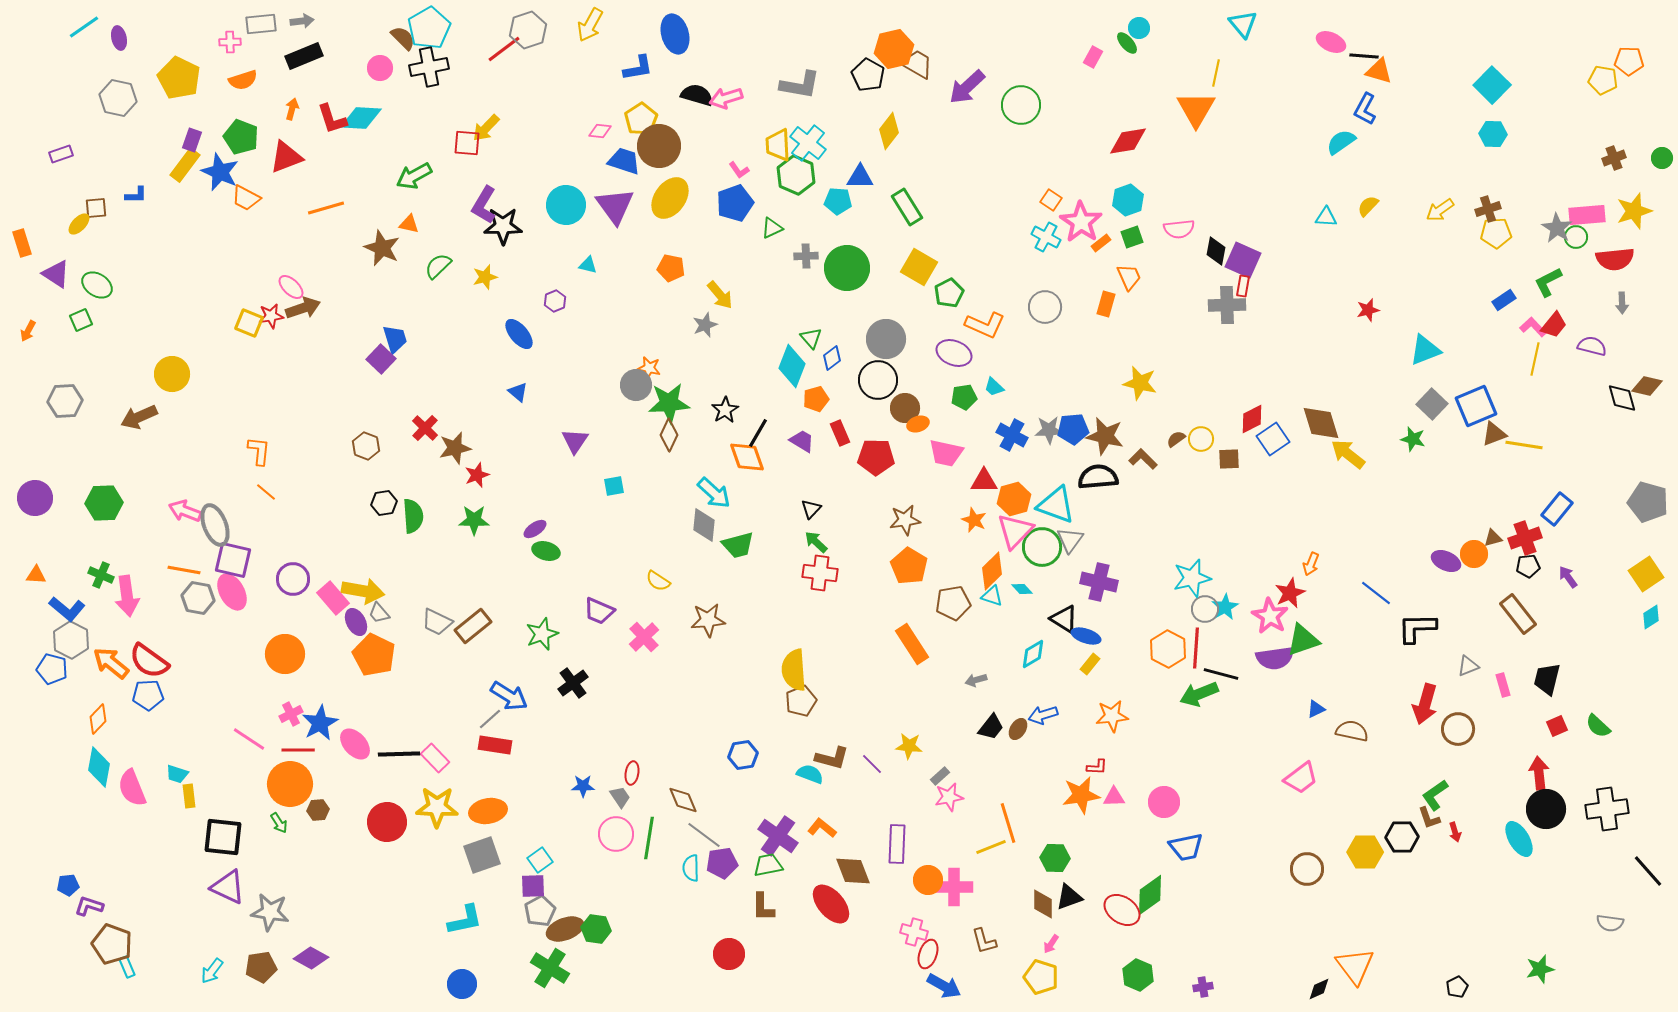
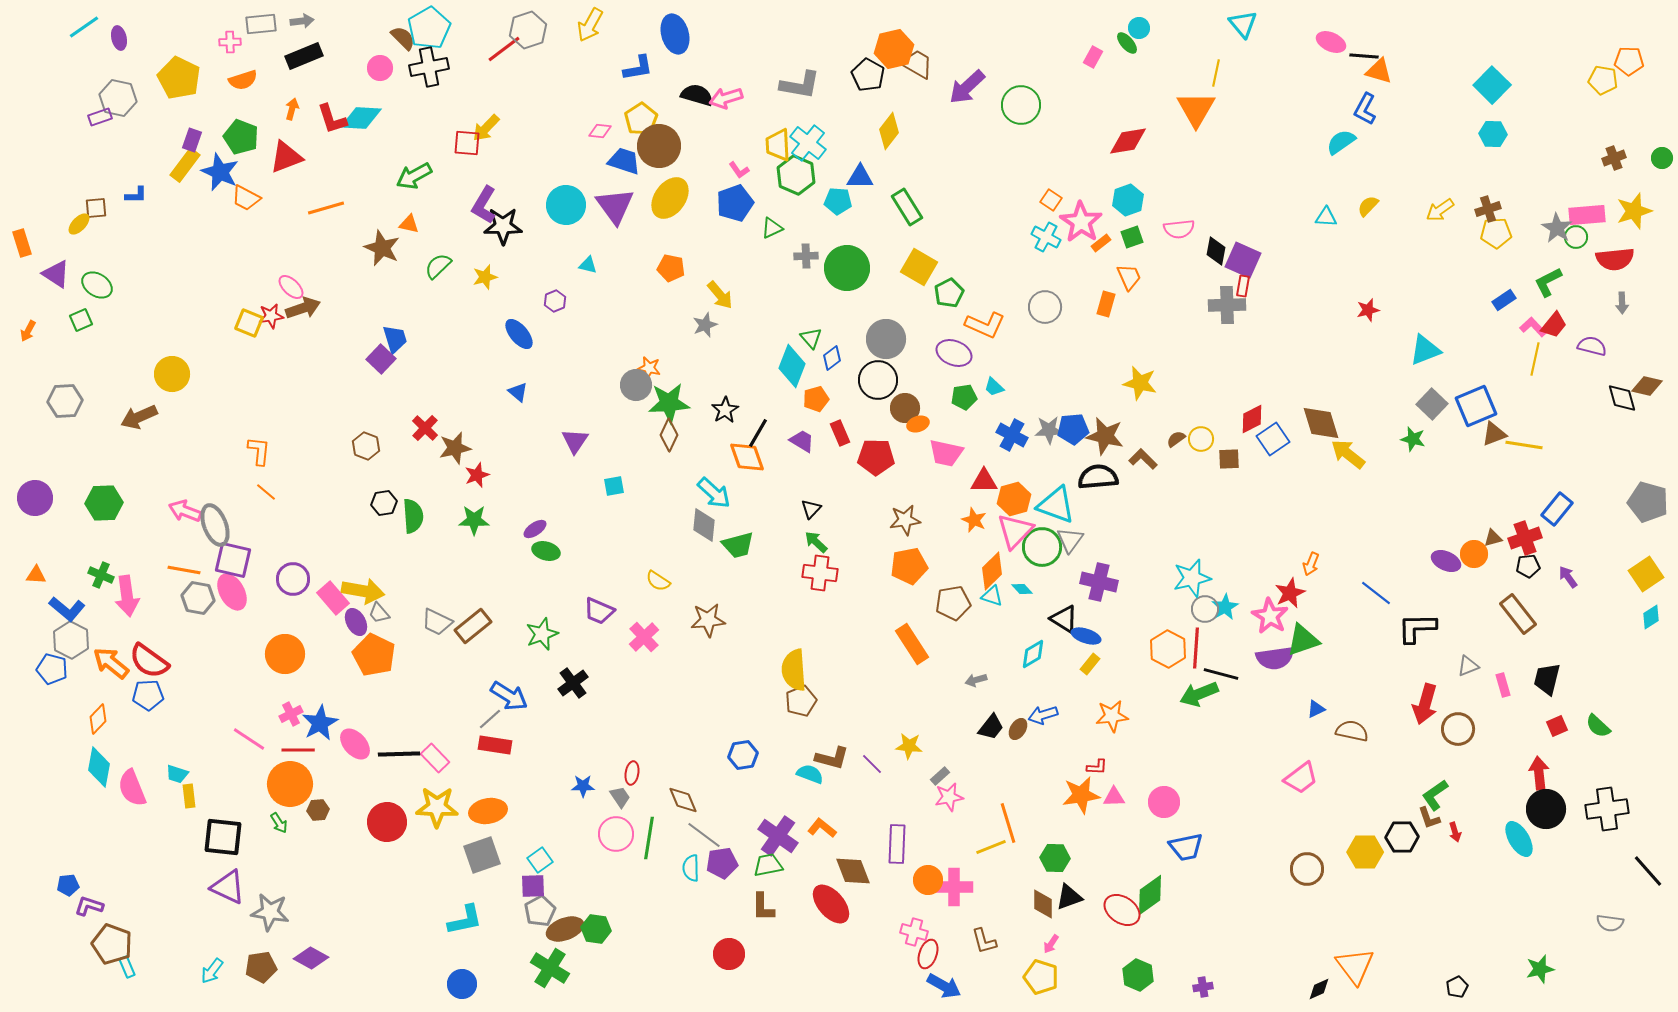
purple rectangle at (61, 154): moved 39 px right, 37 px up
orange pentagon at (909, 566): rotated 30 degrees clockwise
